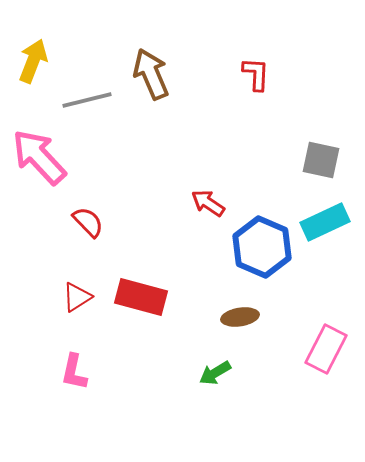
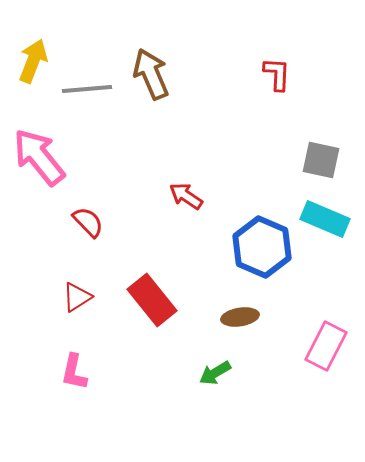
red L-shape: moved 21 px right
gray line: moved 11 px up; rotated 9 degrees clockwise
pink arrow: rotated 4 degrees clockwise
red arrow: moved 22 px left, 7 px up
cyan rectangle: moved 3 px up; rotated 48 degrees clockwise
red rectangle: moved 11 px right, 3 px down; rotated 36 degrees clockwise
pink rectangle: moved 3 px up
